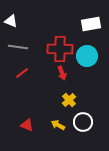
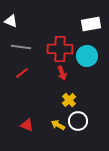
gray line: moved 3 px right
white circle: moved 5 px left, 1 px up
